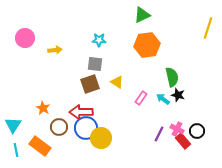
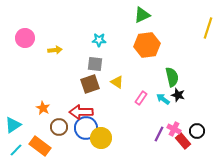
cyan triangle: rotated 24 degrees clockwise
pink cross: moved 3 px left
cyan line: rotated 56 degrees clockwise
